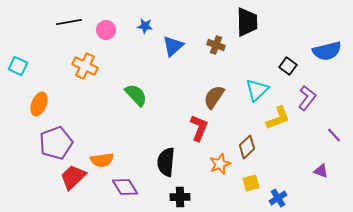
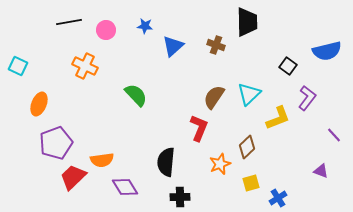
cyan triangle: moved 8 px left, 4 px down
